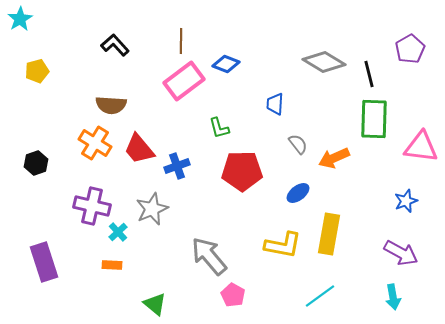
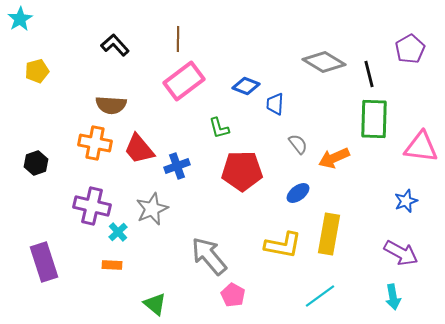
brown line: moved 3 px left, 2 px up
blue diamond: moved 20 px right, 22 px down
orange cross: rotated 20 degrees counterclockwise
